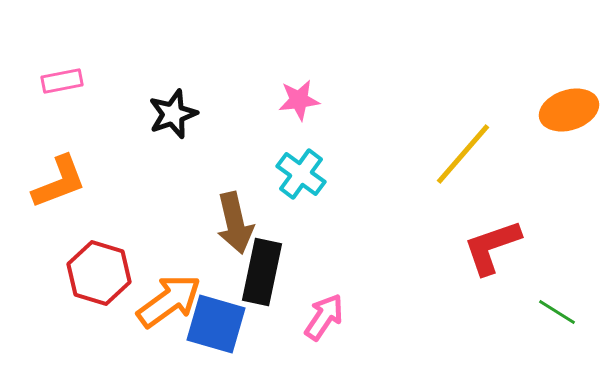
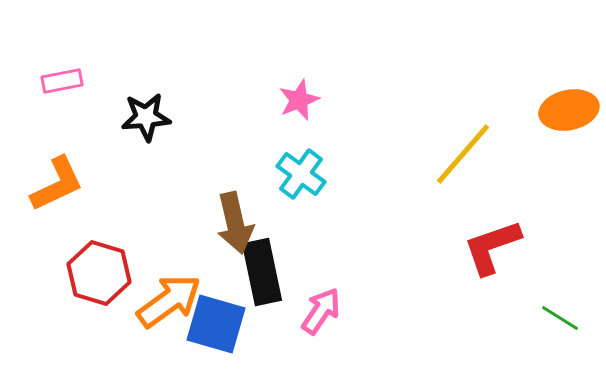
pink star: rotated 15 degrees counterclockwise
orange ellipse: rotated 6 degrees clockwise
black star: moved 27 px left, 3 px down; rotated 15 degrees clockwise
orange L-shape: moved 2 px left, 2 px down; rotated 4 degrees counterclockwise
black rectangle: rotated 24 degrees counterclockwise
green line: moved 3 px right, 6 px down
pink arrow: moved 3 px left, 6 px up
